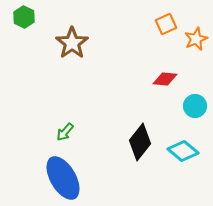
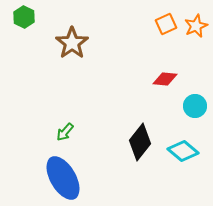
orange star: moved 13 px up
